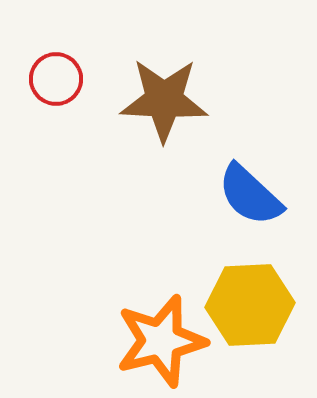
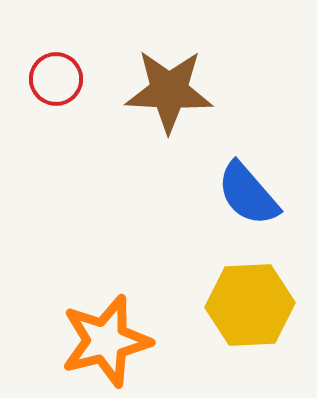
brown star: moved 5 px right, 9 px up
blue semicircle: moved 2 px left, 1 px up; rotated 6 degrees clockwise
orange star: moved 55 px left
